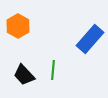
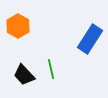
blue rectangle: rotated 8 degrees counterclockwise
green line: moved 2 px left, 1 px up; rotated 18 degrees counterclockwise
